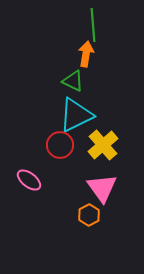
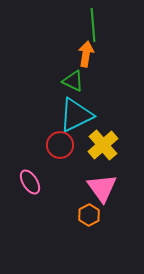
pink ellipse: moved 1 px right, 2 px down; rotated 20 degrees clockwise
